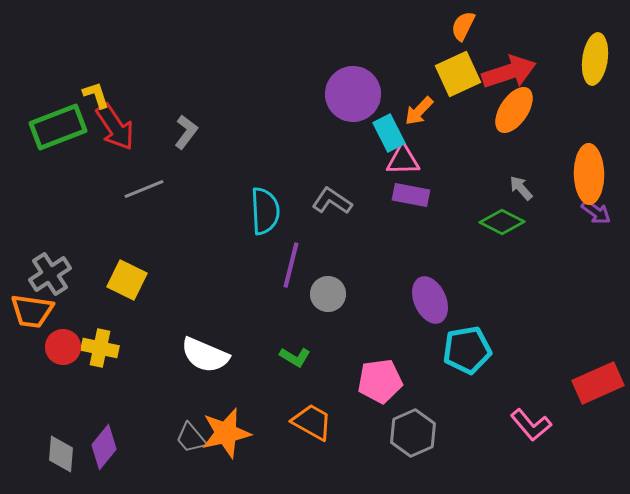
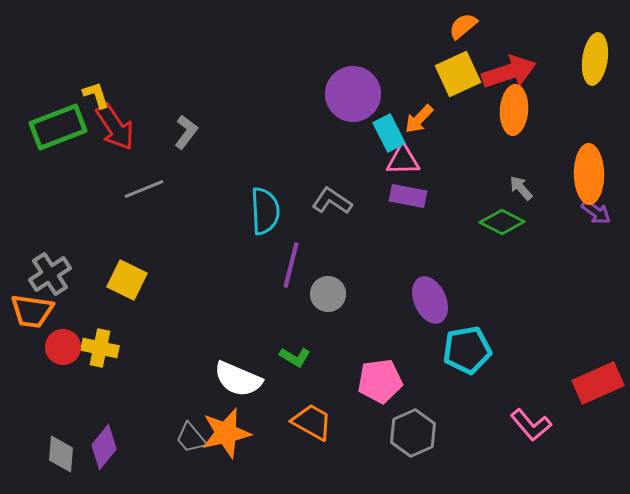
orange semicircle at (463, 26): rotated 24 degrees clockwise
orange ellipse at (514, 110): rotated 30 degrees counterclockwise
orange arrow at (419, 111): moved 8 px down
purple rectangle at (411, 195): moved 3 px left, 1 px down
white semicircle at (205, 355): moved 33 px right, 24 px down
